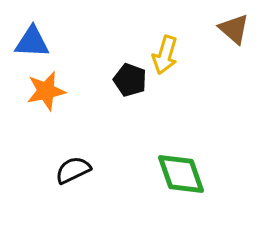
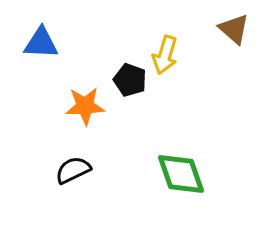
blue triangle: moved 9 px right, 1 px down
orange star: moved 39 px right, 15 px down; rotated 9 degrees clockwise
